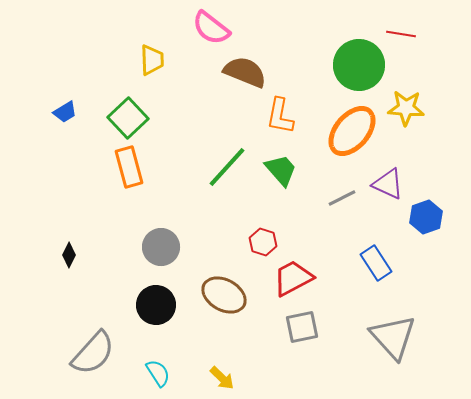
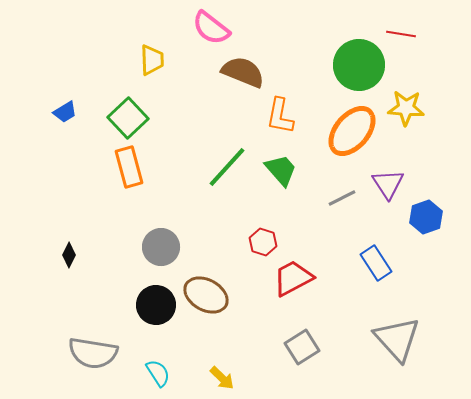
brown semicircle: moved 2 px left
purple triangle: rotated 32 degrees clockwise
brown ellipse: moved 18 px left
gray square: moved 20 px down; rotated 20 degrees counterclockwise
gray triangle: moved 4 px right, 2 px down
gray semicircle: rotated 57 degrees clockwise
